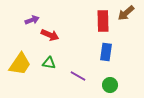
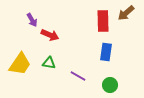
purple arrow: rotated 80 degrees clockwise
